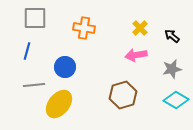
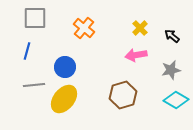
orange cross: rotated 30 degrees clockwise
gray star: moved 1 px left, 1 px down
yellow ellipse: moved 5 px right, 5 px up
